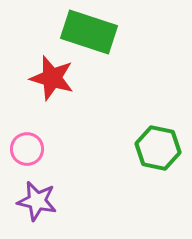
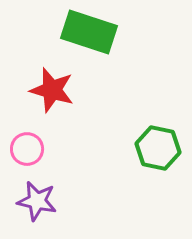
red star: moved 12 px down
